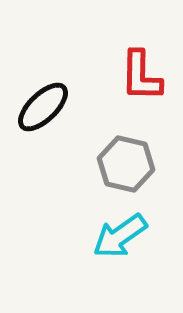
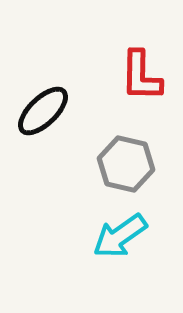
black ellipse: moved 4 px down
